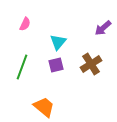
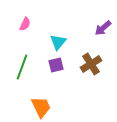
orange trapezoid: moved 3 px left; rotated 25 degrees clockwise
